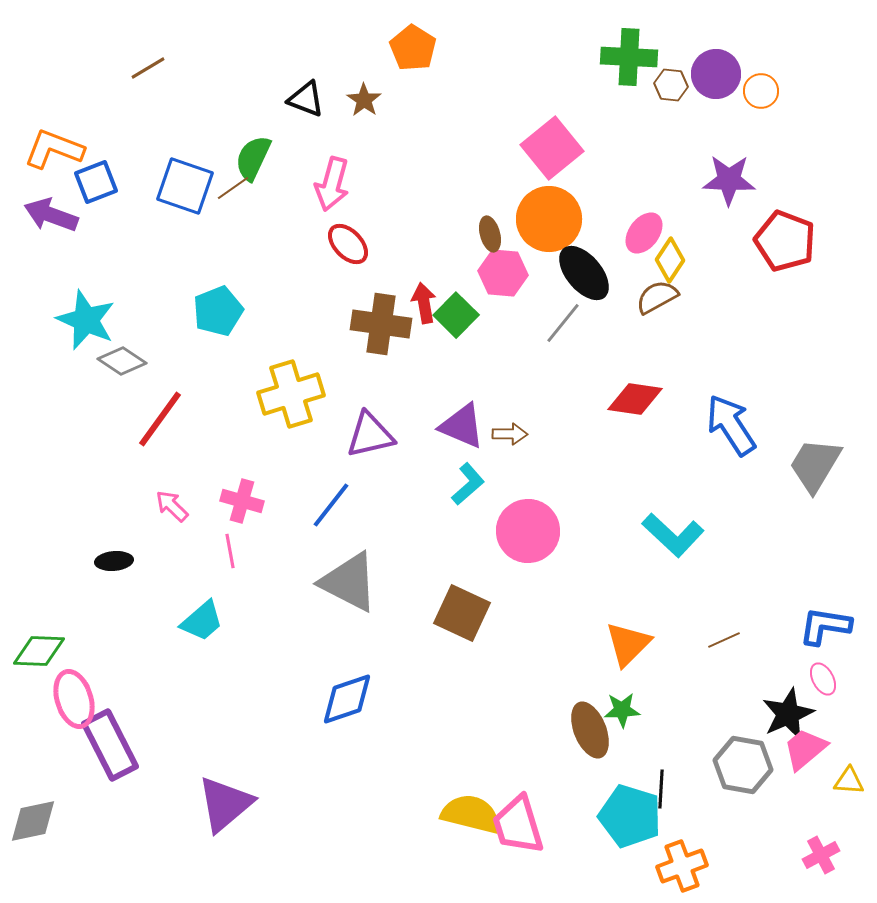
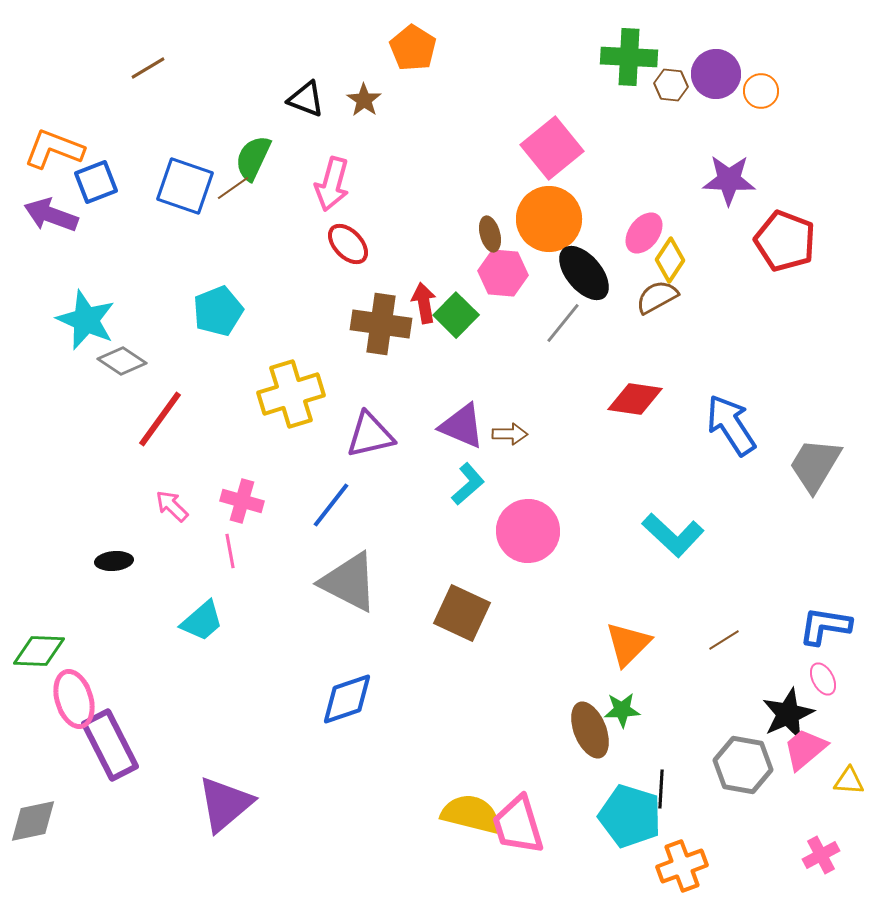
brown line at (724, 640): rotated 8 degrees counterclockwise
